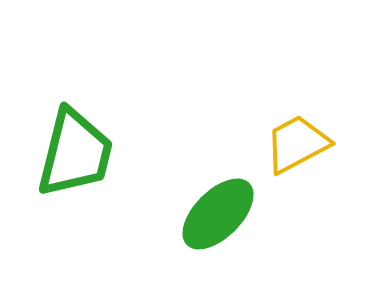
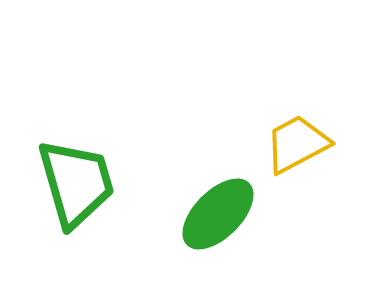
green trapezoid: moved 1 px right, 30 px down; rotated 30 degrees counterclockwise
